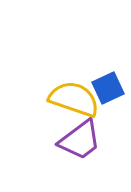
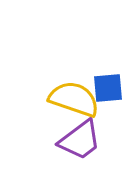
blue square: rotated 20 degrees clockwise
